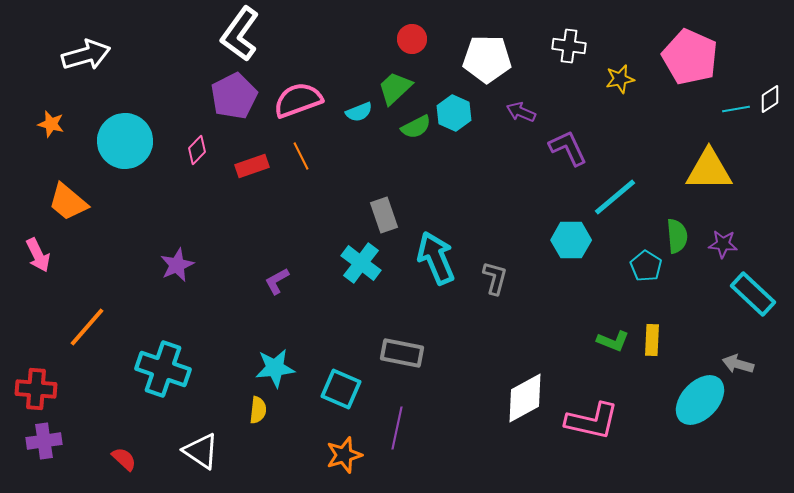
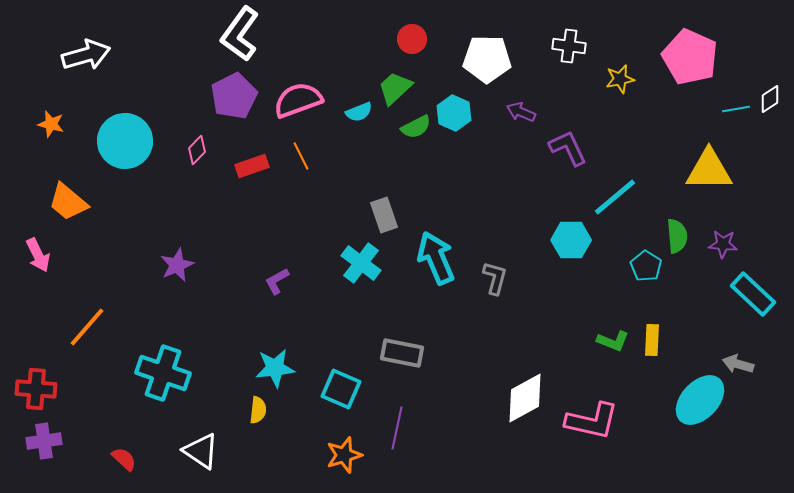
cyan cross at (163, 369): moved 4 px down
